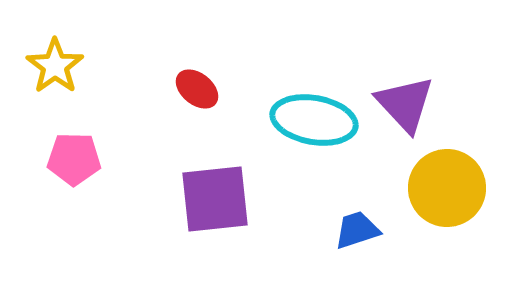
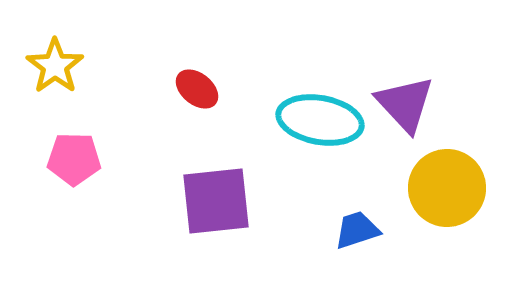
cyan ellipse: moved 6 px right
purple square: moved 1 px right, 2 px down
